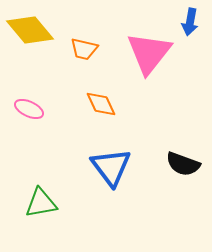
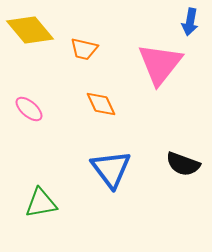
pink triangle: moved 11 px right, 11 px down
pink ellipse: rotated 16 degrees clockwise
blue triangle: moved 2 px down
